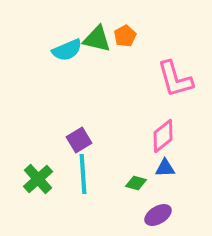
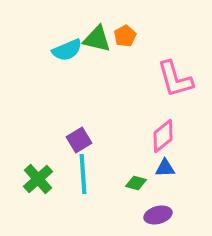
purple ellipse: rotated 16 degrees clockwise
